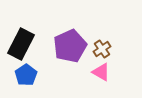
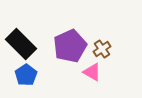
black rectangle: rotated 72 degrees counterclockwise
pink triangle: moved 9 px left
